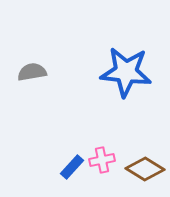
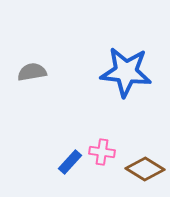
pink cross: moved 8 px up; rotated 20 degrees clockwise
blue rectangle: moved 2 px left, 5 px up
